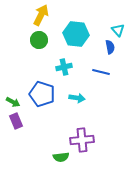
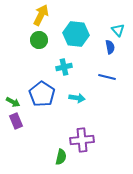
blue line: moved 6 px right, 5 px down
blue pentagon: rotated 15 degrees clockwise
green semicircle: rotated 70 degrees counterclockwise
